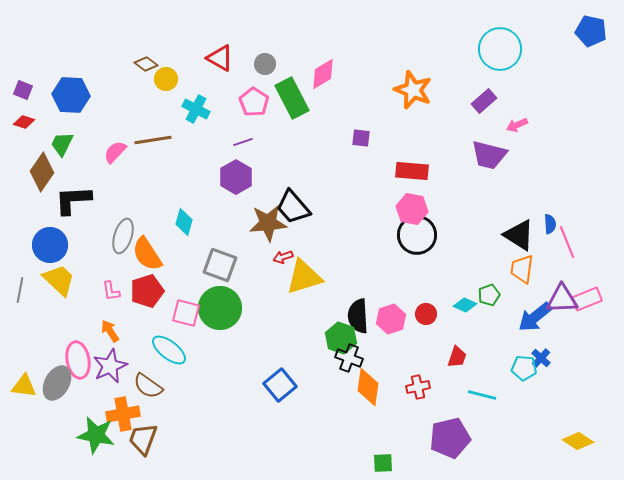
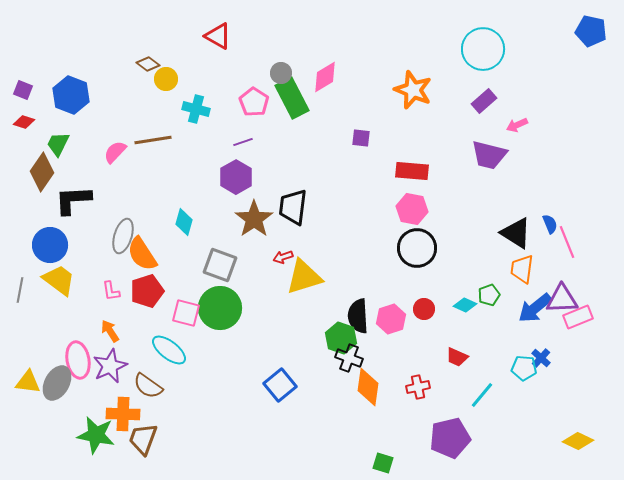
cyan circle at (500, 49): moved 17 px left
red triangle at (220, 58): moved 2 px left, 22 px up
brown diamond at (146, 64): moved 2 px right
gray circle at (265, 64): moved 16 px right, 9 px down
pink diamond at (323, 74): moved 2 px right, 3 px down
blue hexagon at (71, 95): rotated 18 degrees clockwise
cyan cross at (196, 109): rotated 12 degrees counterclockwise
green trapezoid at (62, 144): moved 4 px left
black trapezoid at (293, 207): rotated 48 degrees clockwise
brown star at (268, 223): moved 14 px left, 4 px up; rotated 30 degrees counterclockwise
blue semicircle at (550, 224): rotated 18 degrees counterclockwise
black circle at (417, 235): moved 13 px down
black triangle at (519, 235): moved 3 px left, 2 px up
orange semicircle at (147, 254): moved 5 px left
yellow trapezoid at (59, 280): rotated 6 degrees counterclockwise
pink rectangle at (587, 299): moved 9 px left, 18 px down
red circle at (426, 314): moved 2 px left, 5 px up
blue arrow at (535, 317): moved 9 px up
red trapezoid at (457, 357): rotated 95 degrees clockwise
yellow triangle at (24, 386): moved 4 px right, 4 px up
cyan line at (482, 395): rotated 64 degrees counterclockwise
orange cross at (123, 414): rotated 12 degrees clockwise
yellow diamond at (578, 441): rotated 8 degrees counterclockwise
green square at (383, 463): rotated 20 degrees clockwise
